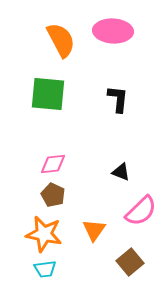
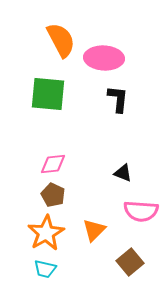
pink ellipse: moved 9 px left, 27 px down
black triangle: moved 2 px right, 1 px down
pink semicircle: rotated 48 degrees clockwise
orange triangle: rotated 10 degrees clockwise
orange star: moved 2 px right, 1 px up; rotated 30 degrees clockwise
cyan trapezoid: rotated 20 degrees clockwise
